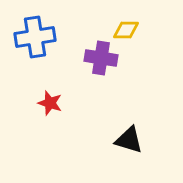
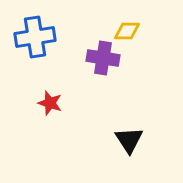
yellow diamond: moved 1 px right, 1 px down
purple cross: moved 2 px right
black triangle: rotated 40 degrees clockwise
